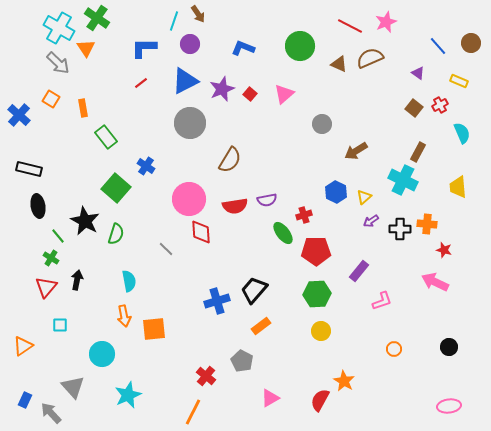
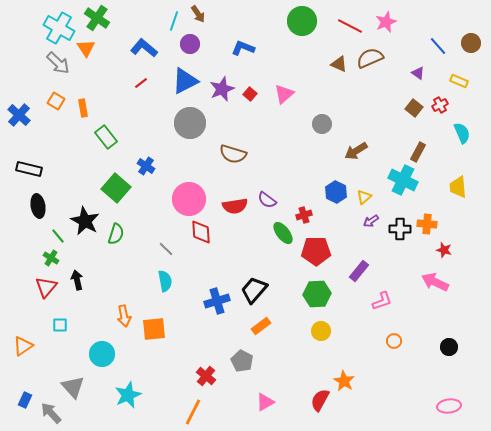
green circle at (300, 46): moved 2 px right, 25 px up
blue L-shape at (144, 48): rotated 40 degrees clockwise
orange square at (51, 99): moved 5 px right, 2 px down
brown semicircle at (230, 160): moved 3 px right, 6 px up; rotated 76 degrees clockwise
purple semicircle at (267, 200): rotated 48 degrees clockwise
black arrow at (77, 280): rotated 24 degrees counterclockwise
cyan semicircle at (129, 281): moved 36 px right
orange circle at (394, 349): moved 8 px up
pink triangle at (270, 398): moved 5 px left, 4 px down
